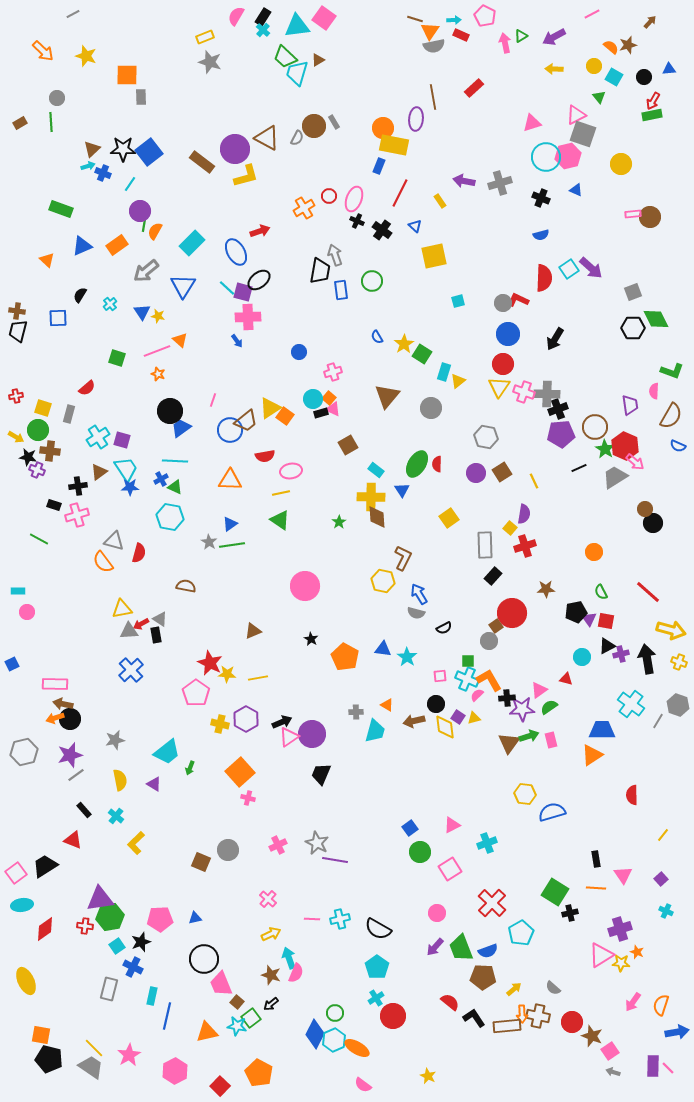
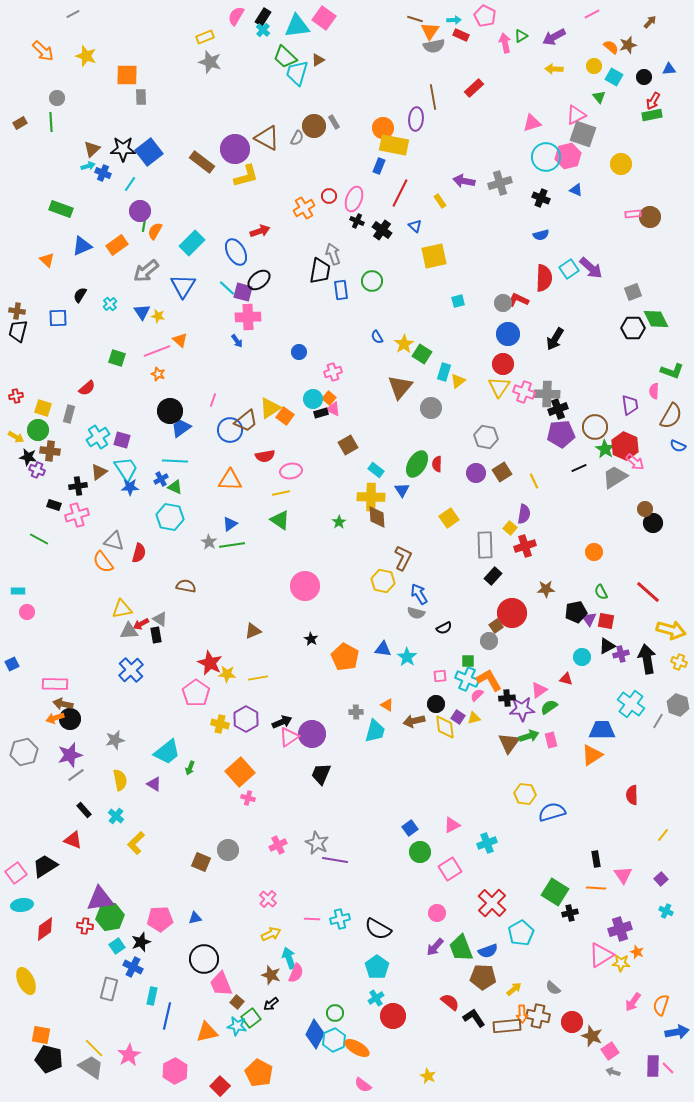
gray arrow at (335, 255): moved 2 px left, 1 px up
brown triangle at (387, 396): moved 13 px right, 9 px up
